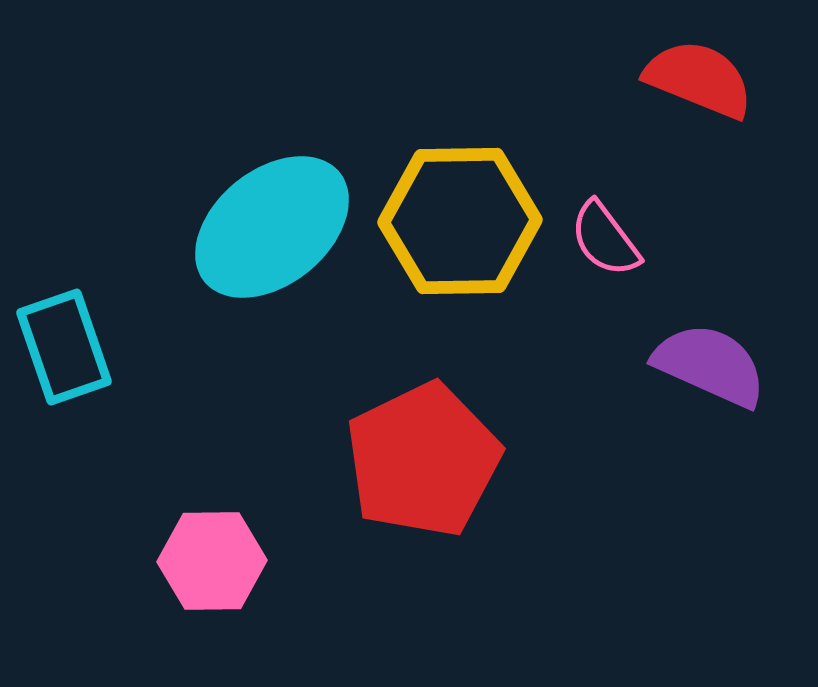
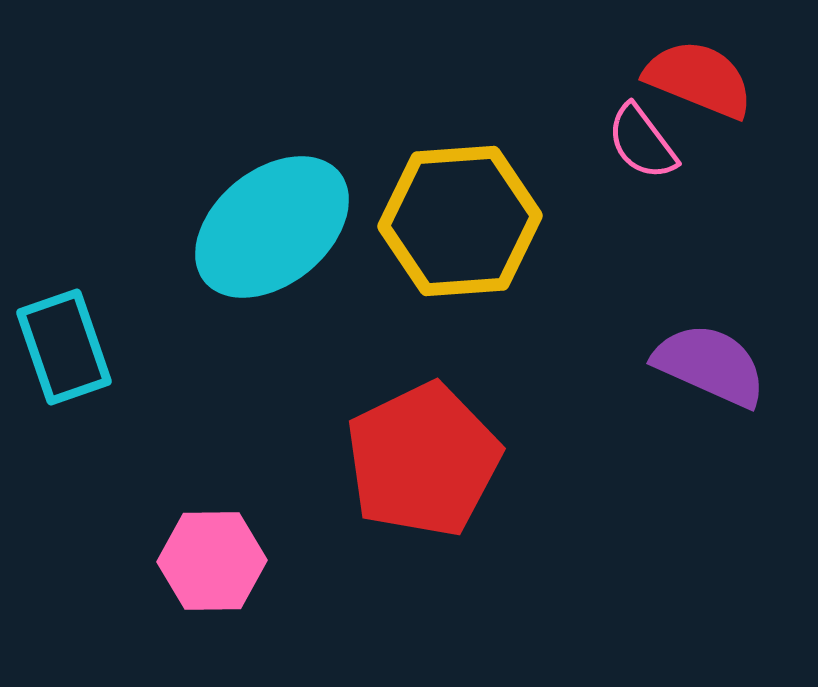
yellow hexagon: rotated 3 degrees counterclockwise
pink semicircle: moved 37 px right, 97 px up
